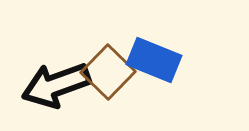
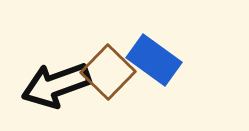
blue rectangle: rotated 14 degrees clockwise
